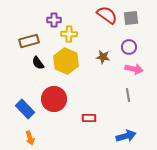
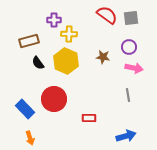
pink arrow: moved 1 px up
